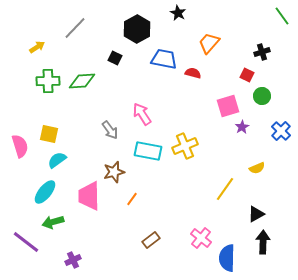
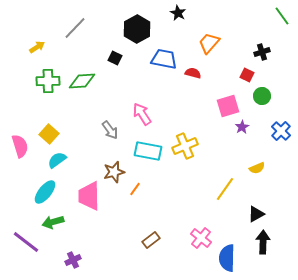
yellow square: rotated 30 degrees clockwise
orange line: moved 3 px right, 10 px up
